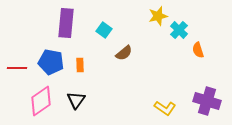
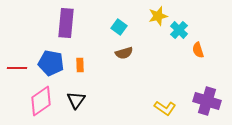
cyan square: moved 15 px right, 3 px up
brown semicircle: rotated 24 degrees clockwise
blue pentagon: moved 1 px down
